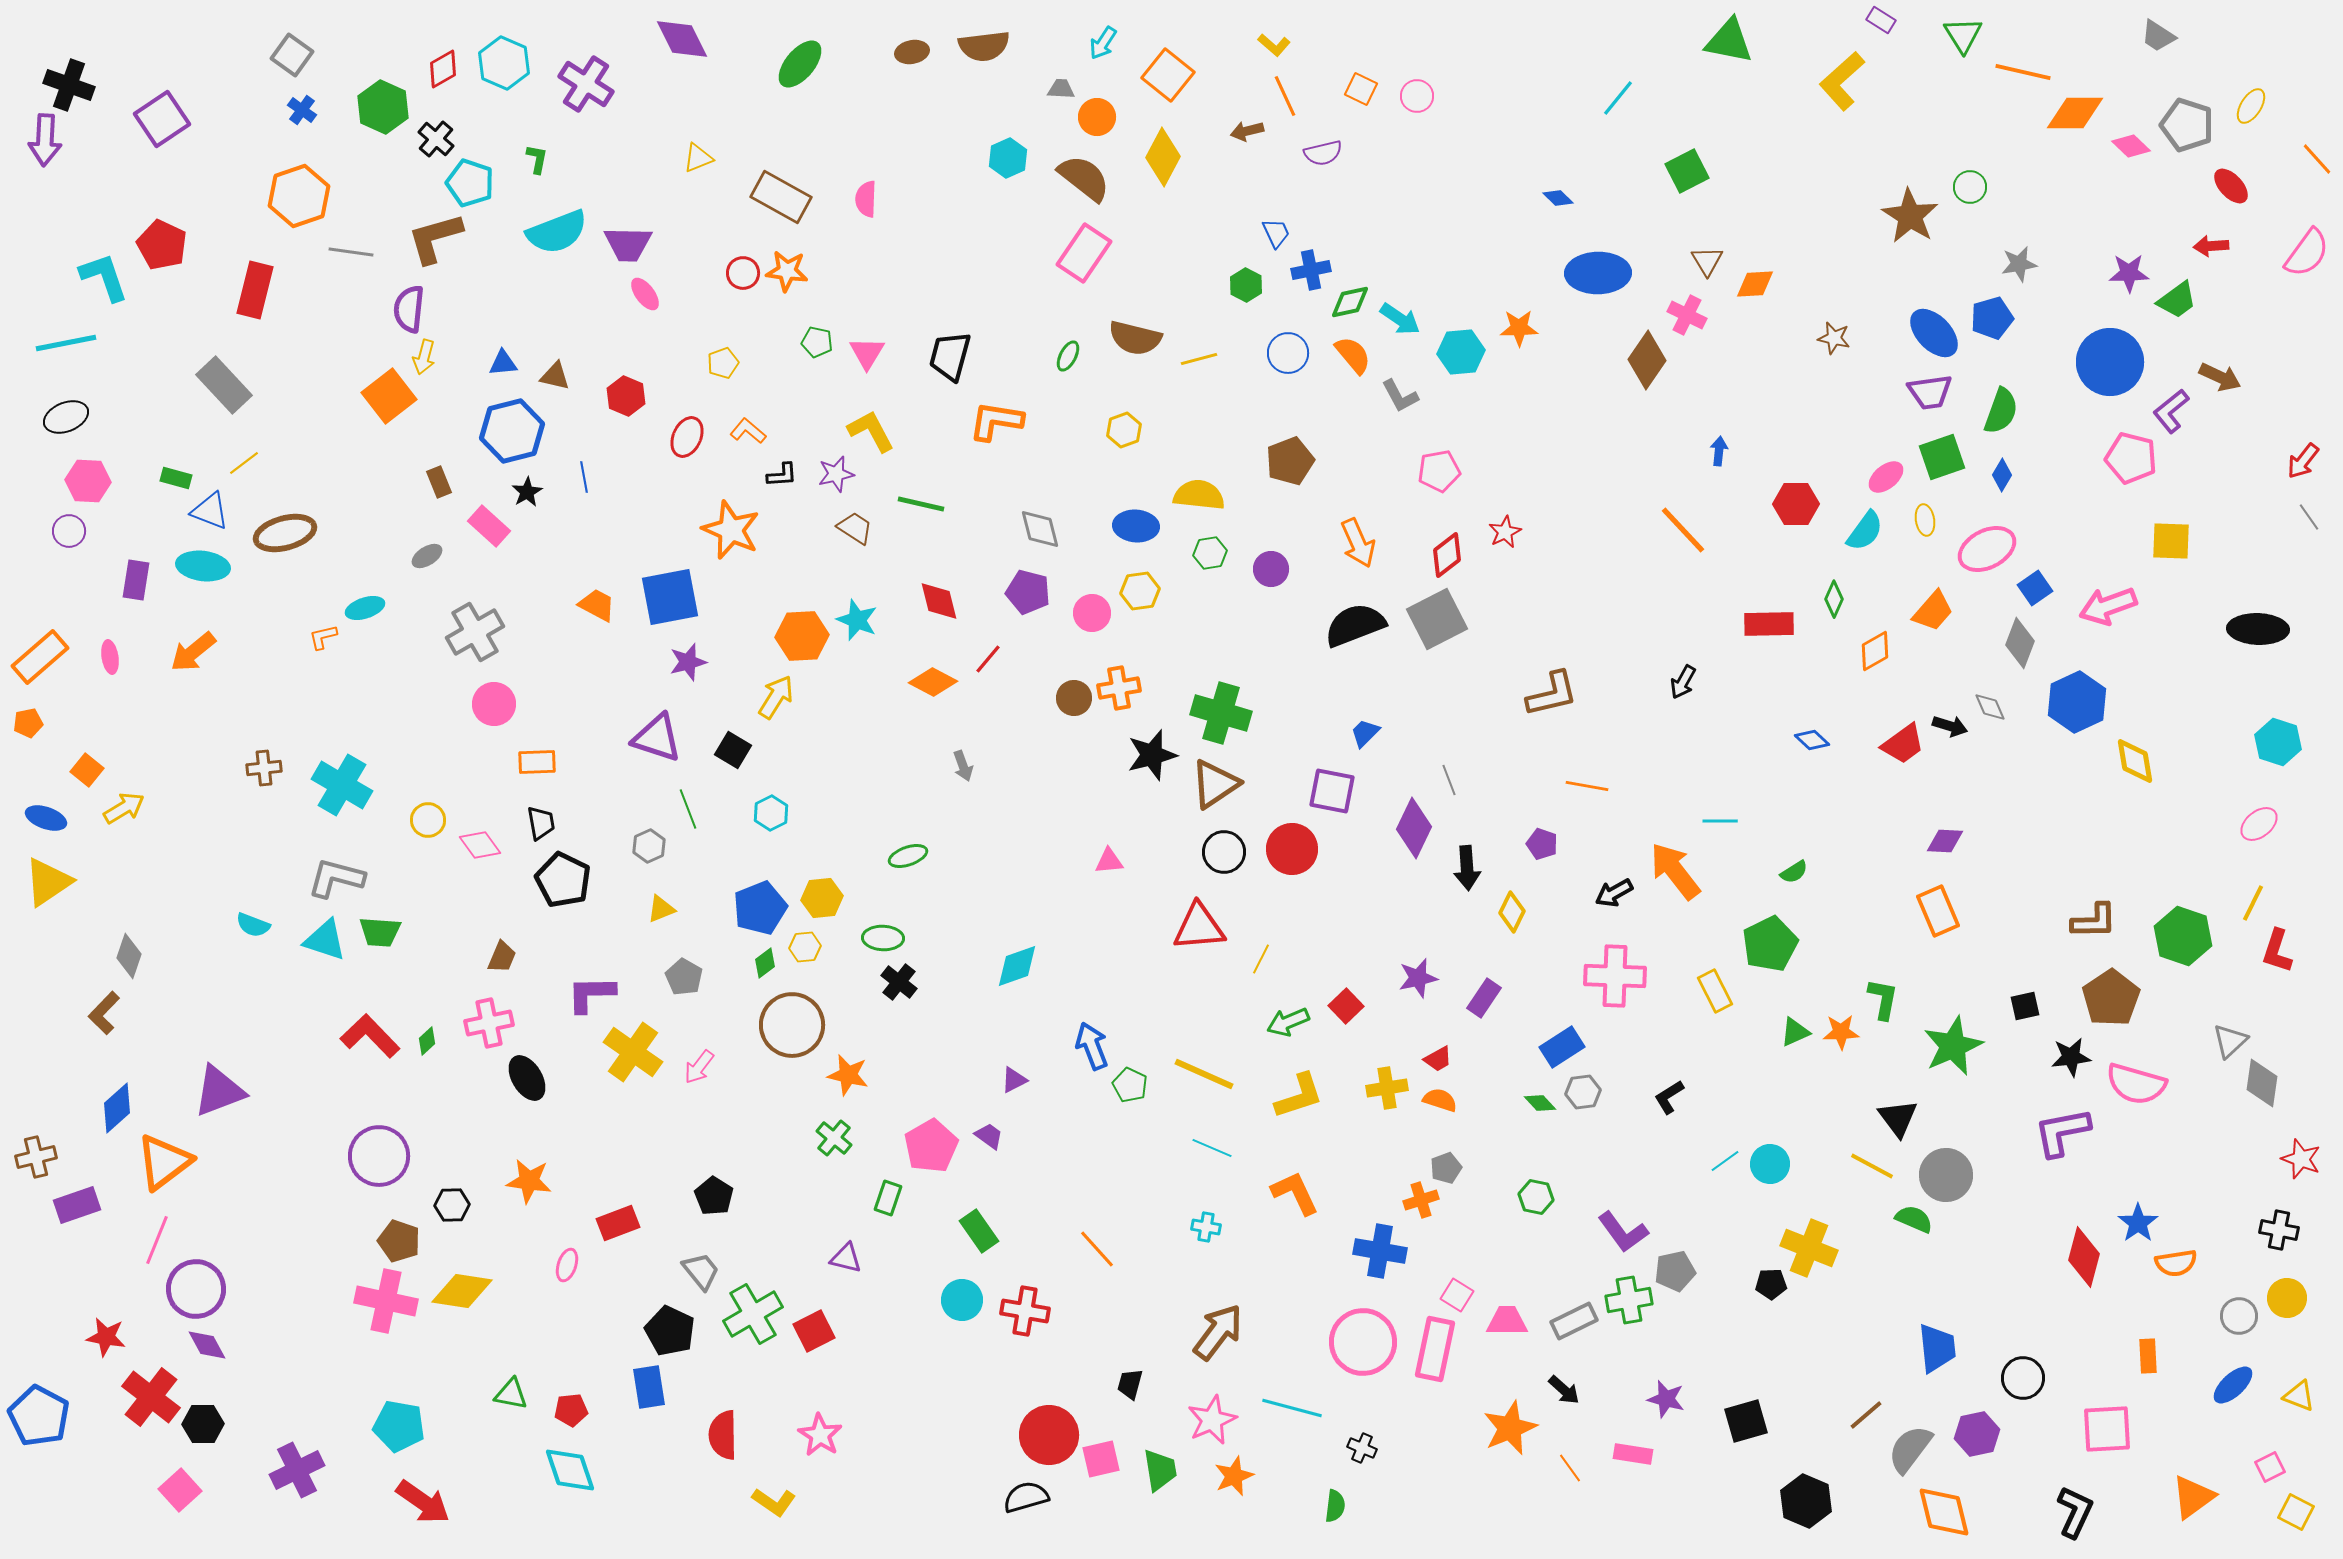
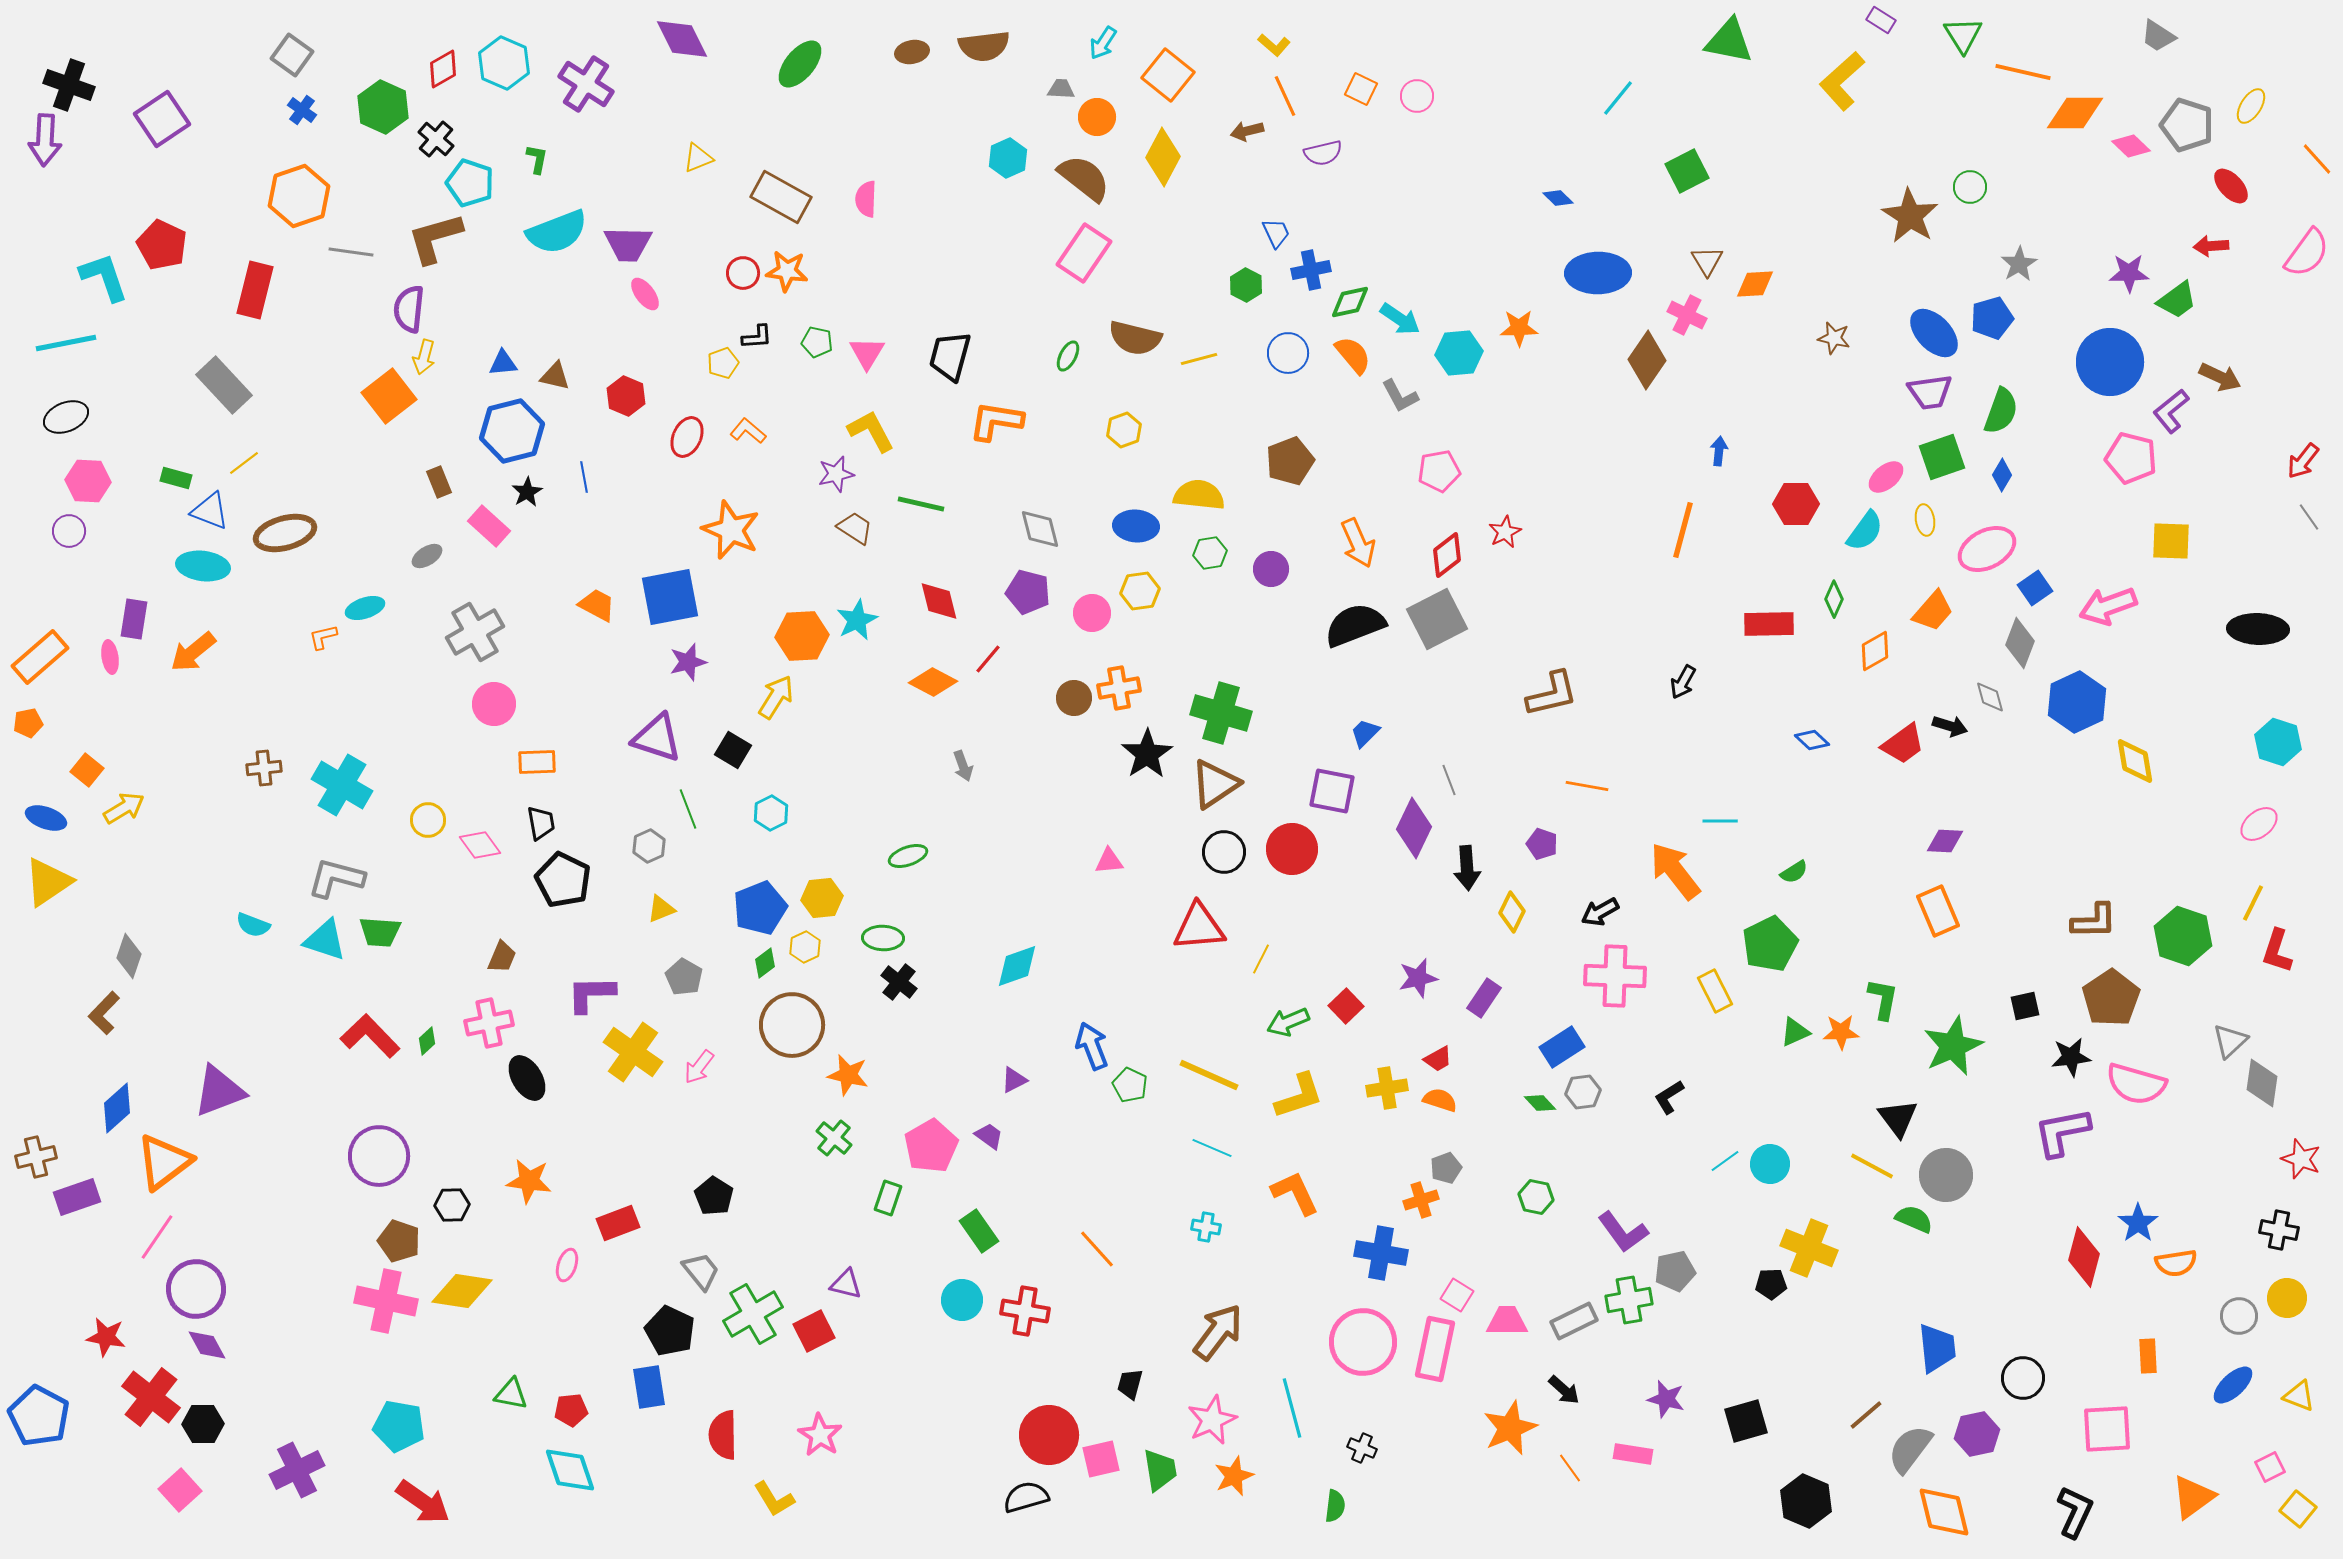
gray star at (2019, 264): rotated 21 degrees counterclockwise
cyan hexagon at (1461, 352): moved 2 px left, 1 px down
black L-shape at (782, 475): moved 25 px left, 138 px up
orange line at (1683, 530): rotated 58 degrees clockwise
purple rectangle at (136, 580): moved 2 px left, 39 px down
cyan star at (857, 620): rotated 24 degrees clockwise
gray diamond at (1990, 707): moved 10 px up; rotated 8 degrees clockwise
black star at (1152, 755): moved 5 px left, 1 px up; rotated 18 degrees counterclockwise
black arrow at (1614, 893): moved 14 px left, 19 px down
yellow hexagon at (805, 947): rotated 20 degrees counterclockwise
yellow line at (1204, 1074): moved 5 px right, 1 px down
purple rectangle at (77, 1205): moved 8 px up
pink line at (157, 1240): moved 3 px up; rotated 12 degrees clockwise
blue cross at (1380, 1251): moved 1 px right, 2 px down
purple triangle at (846, 1258): moved 26 px down
cyan line at (1292, 1408): rotated 60 degrees clockwise
yellow L-shape at (774, 1502): moved 3 px up; rotated 24 degrees clockwise
yellow square at (2296, 1512): moved 2 px right, 3 px up; rotated 12 degrees clockwise
